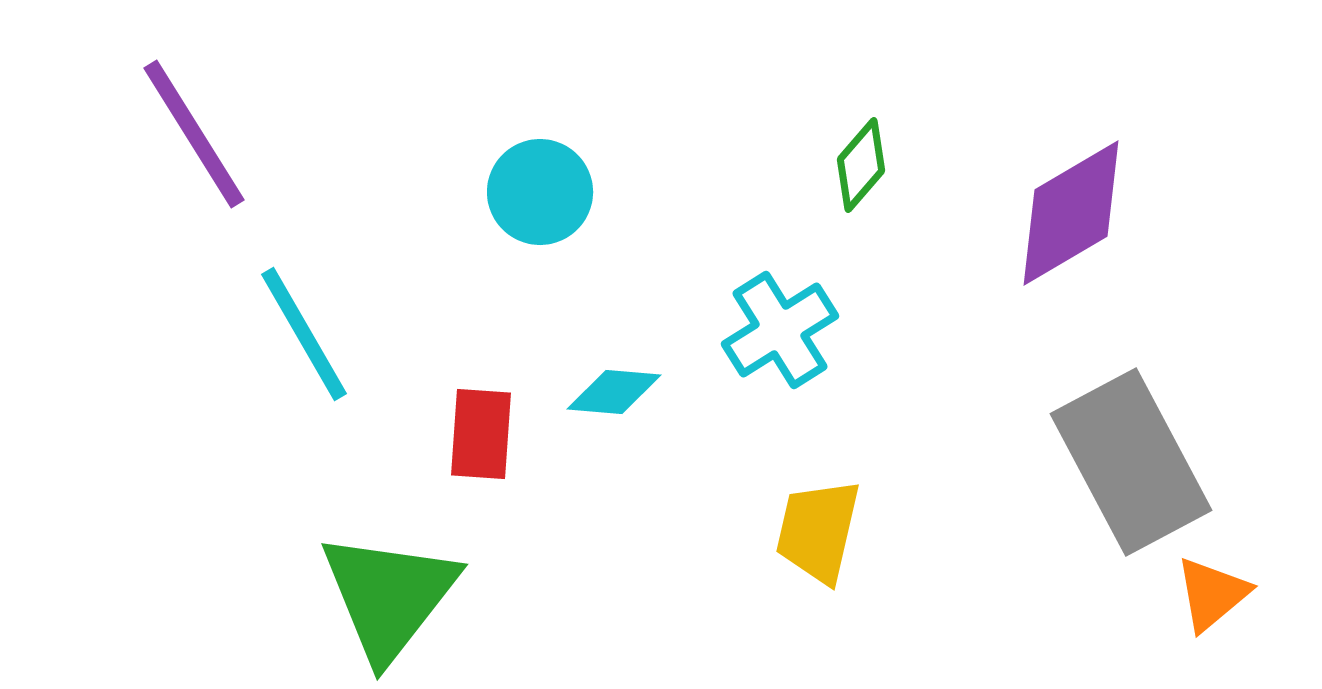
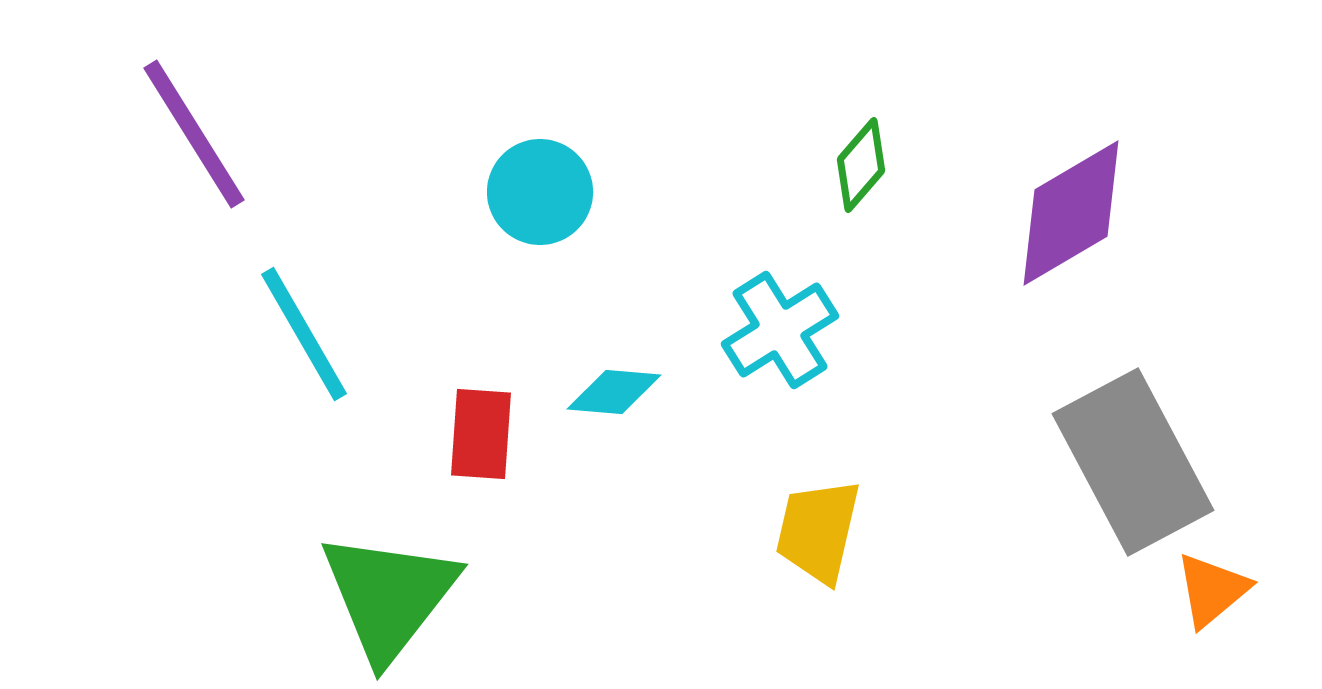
gray rectangle: moved 2 px right
orange triangle: moved 4 px up
